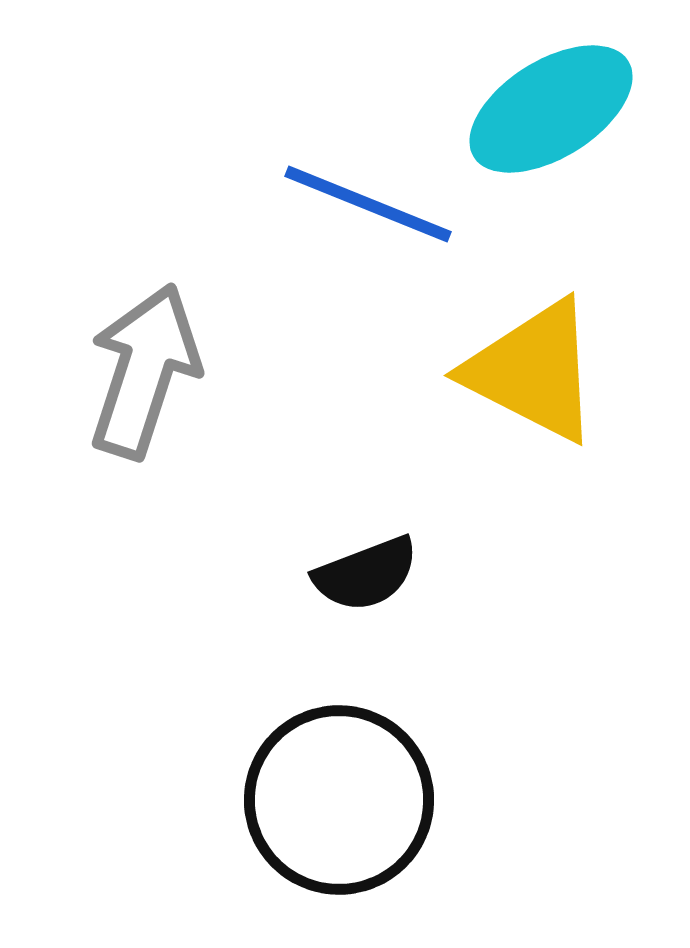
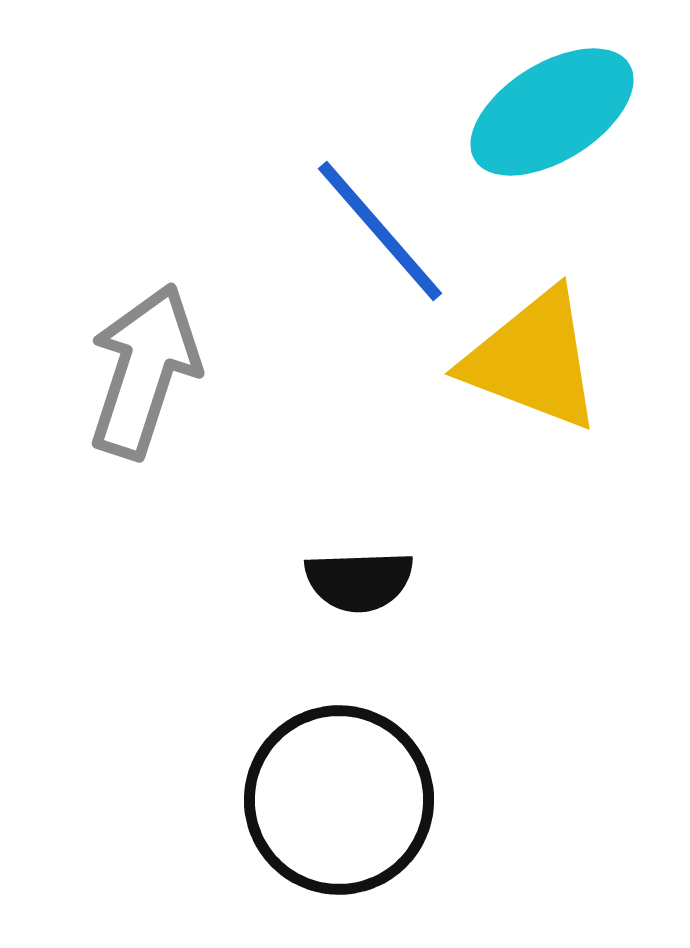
cyan ellipse: moved 1 px right, 3 px down
blue line: moved 12 px right, 27 px down; rotated 27 degrees clockwise
yellow triangle: moved 11 px up; rotated 6 degrees counterclockwise
black semicircle: moved 7 px left, 7 px down; rotated 19 degrees clockwise
